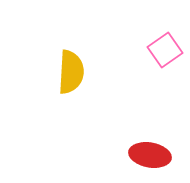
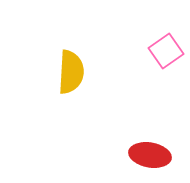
pink square: moved 1 px right, 1 px down
